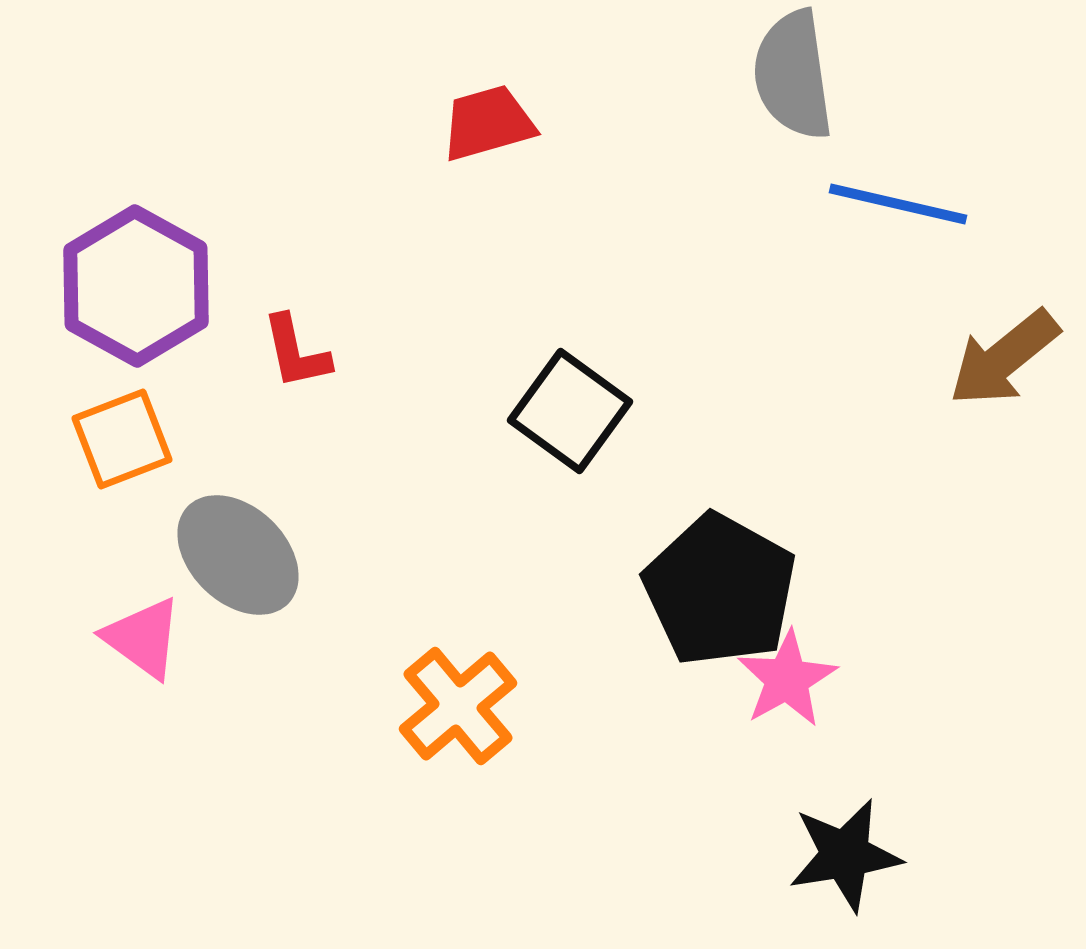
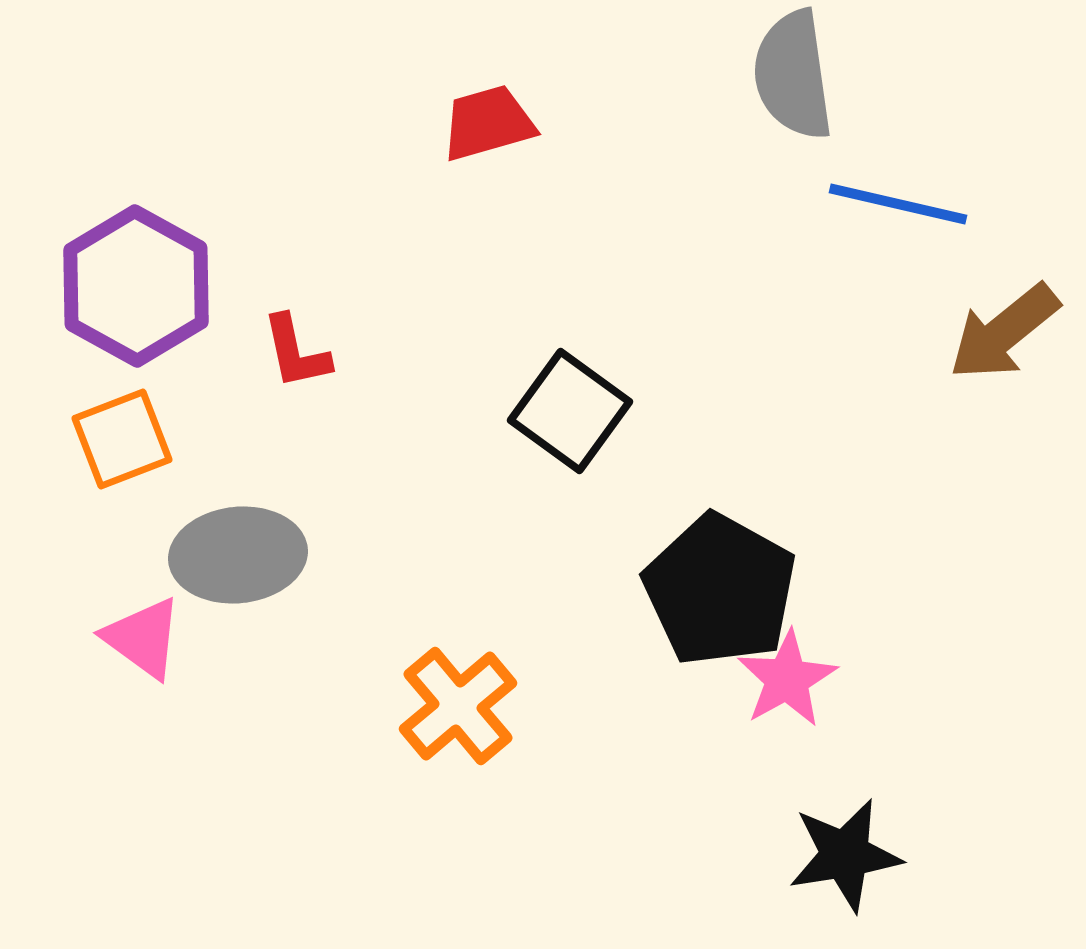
brown arrow: moved 26 px up
gray ellipse: rotated 50 degrees counterclockwise
